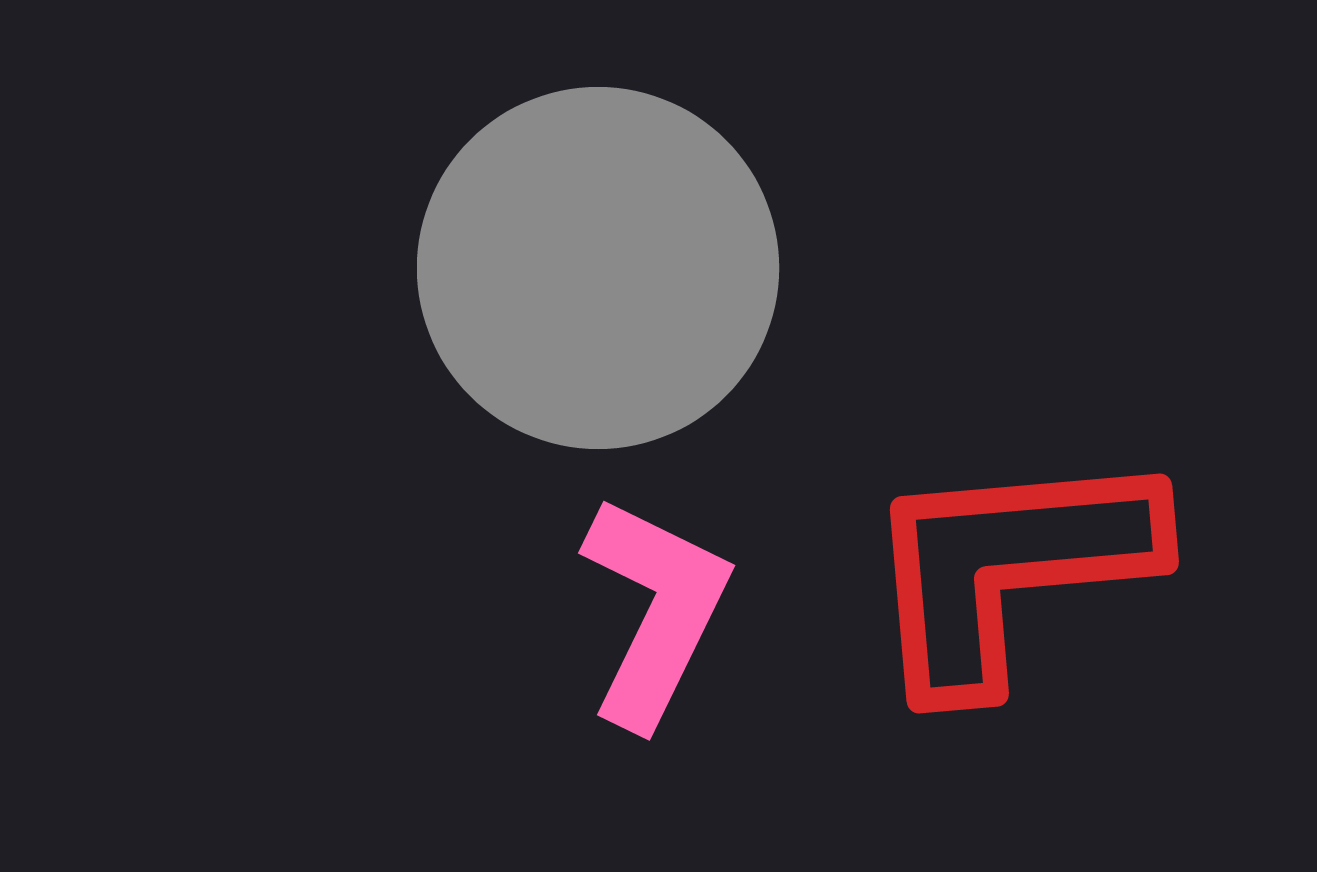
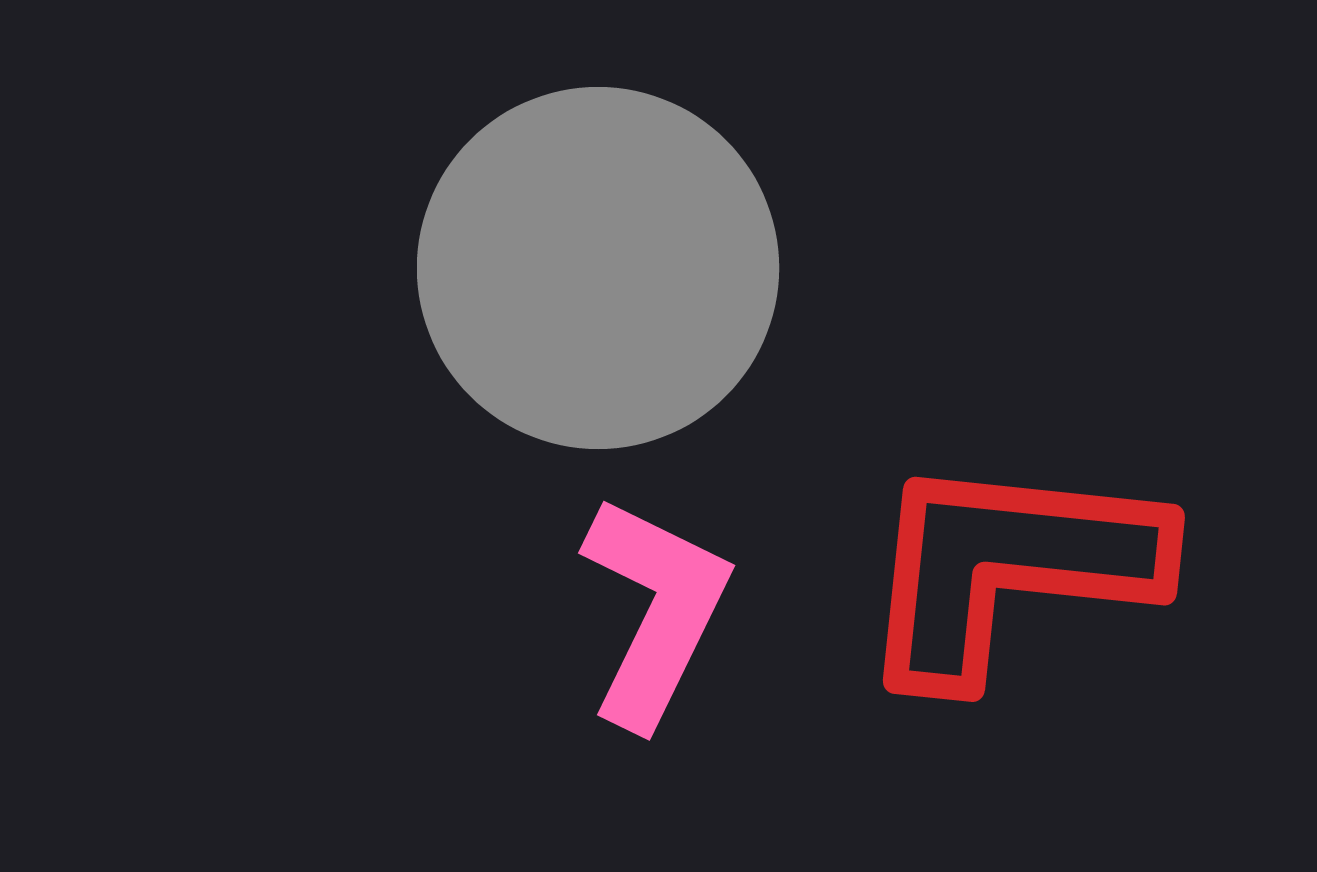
red L-shape: rotated 11 degrees clockwise
